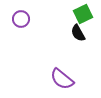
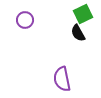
purple circle: moved 4 px right, 1 px down
purple semicircle: rotated 40 degrees clockwise
